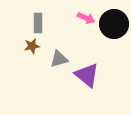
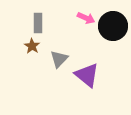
black circle: moved 1 px left, 2 px down
brown star: rotated 28 degrees counterclockwise
gray triangle: rotated 30 degrees counterclockwise
